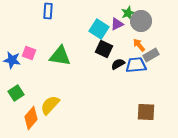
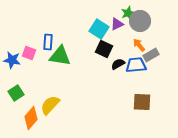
blue rectangle: moved 31 px down
gray circle: moved 1 px left
brown square: moved 4 px left, 10 px up
